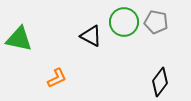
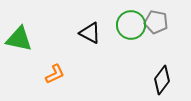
green circle: moved 7 px right, 3 px down
black triangle: moved 1 px left, 3 px up
orange L-shape: moved 2 px left, 4 px up
black diamond: moved 2 px right, 2 px up
